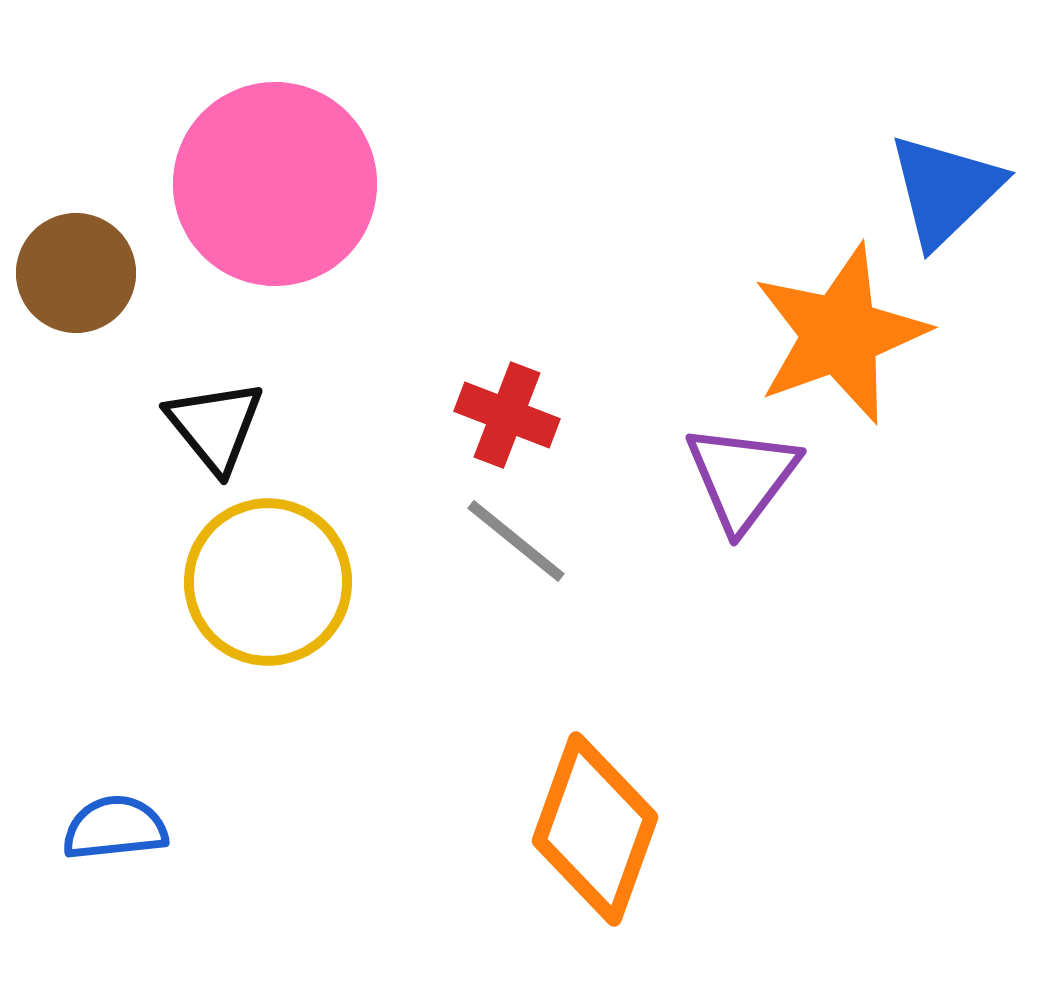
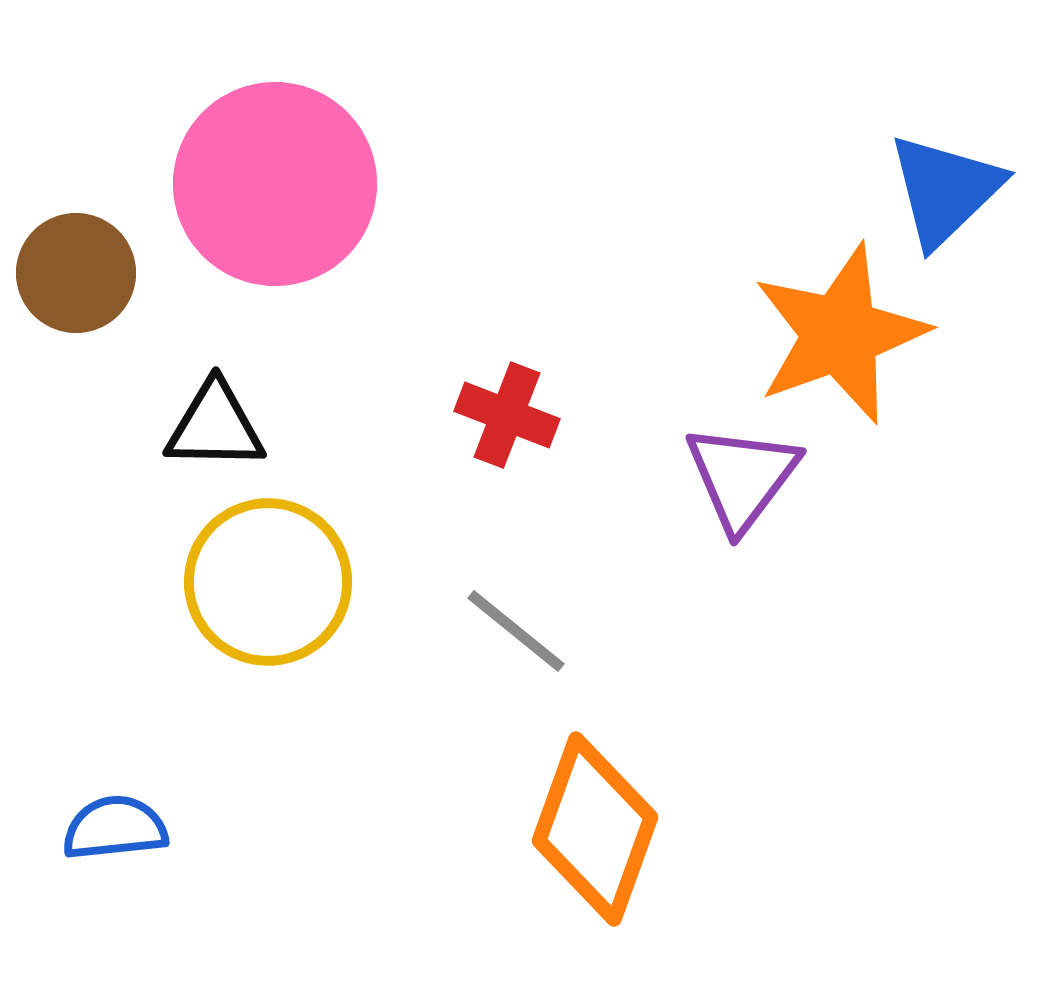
black triangle: rotated 50 degrees counterclockwise
gray line: moved 90 px down
